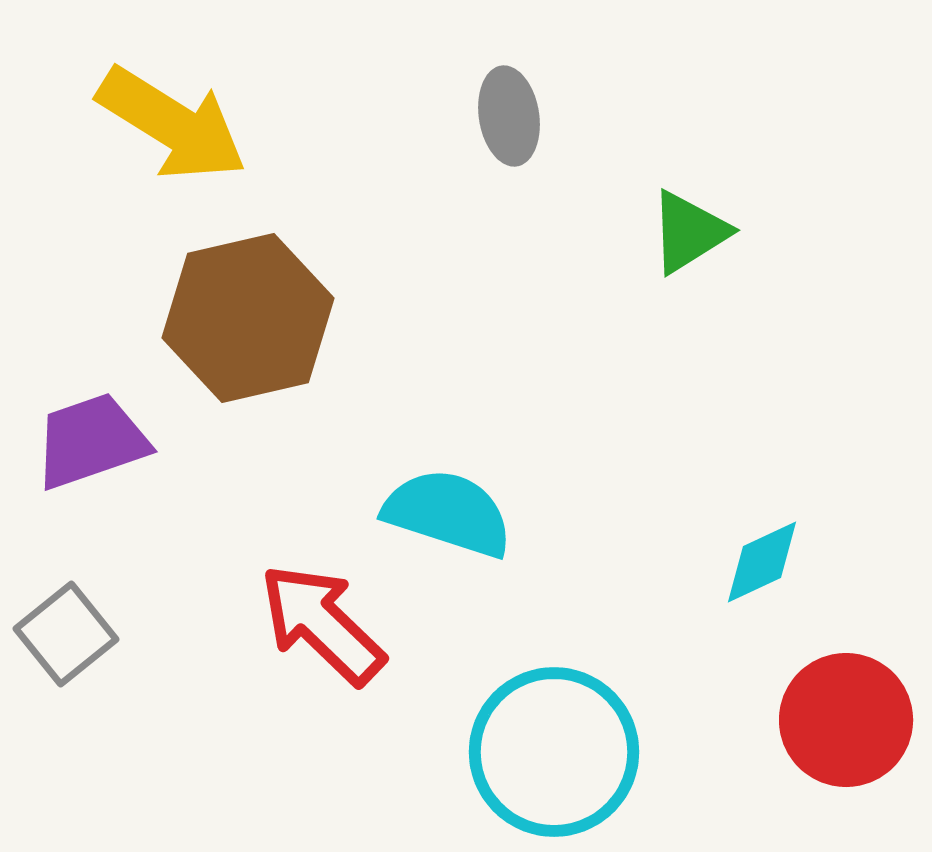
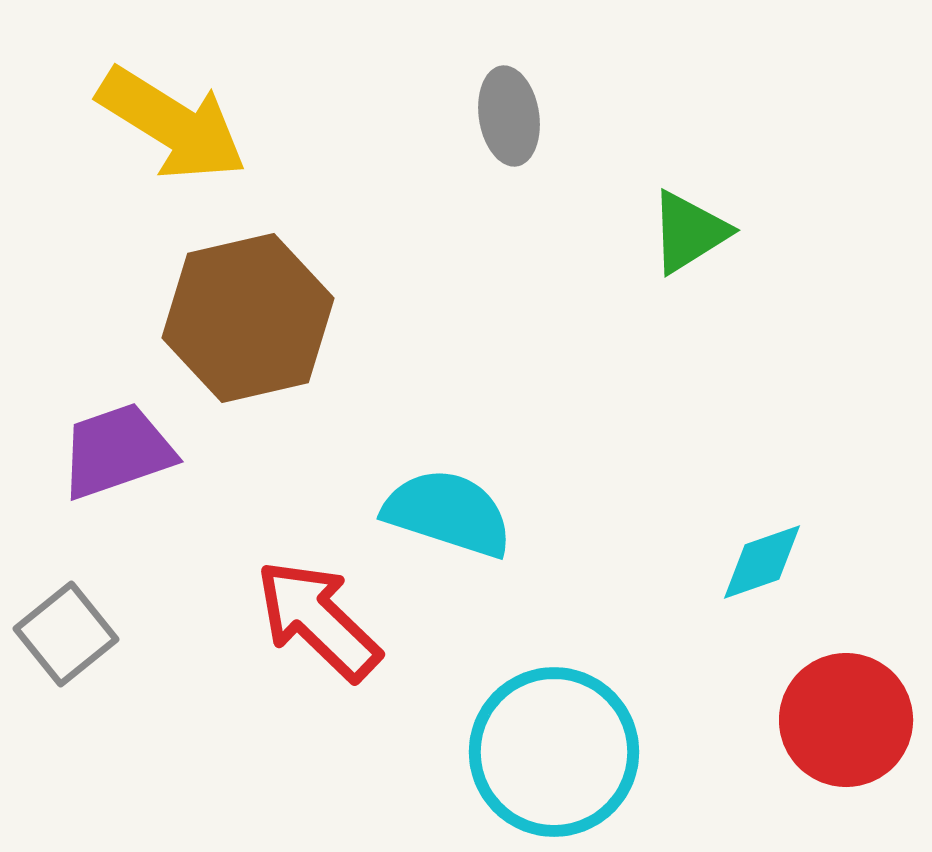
purple trapezoid: moved 26 px right, 10 px down
cyan diamond: rotated 6 degrees clockwise
red arrow: moved 4 px left, 4 px up
